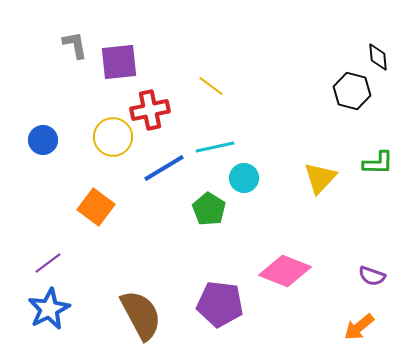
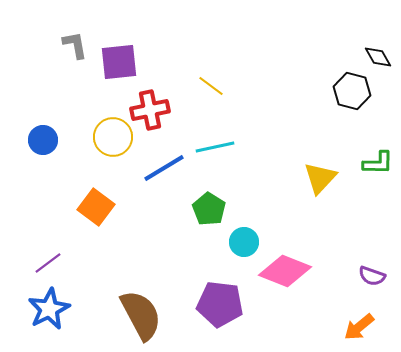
black diamond: rotated 24 degrees counterclockwise
cyan circle: moved 64 px down
